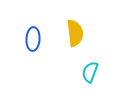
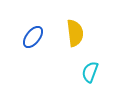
blue ellipse: moved 2 px up; rotated 35 degrees clockwise
